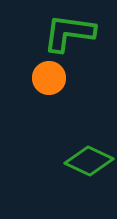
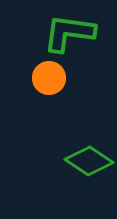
green diamond: rotated 9 degrees clockwise
